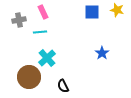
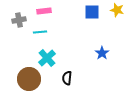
pink rectangle: moved 1 px right, 1 px up; rotated 72 degrees counterclockwise
brown circle: moved 2 px down
black semicircle: moved 4 px right, 8 px up; rotated 32 degrees clockwise
